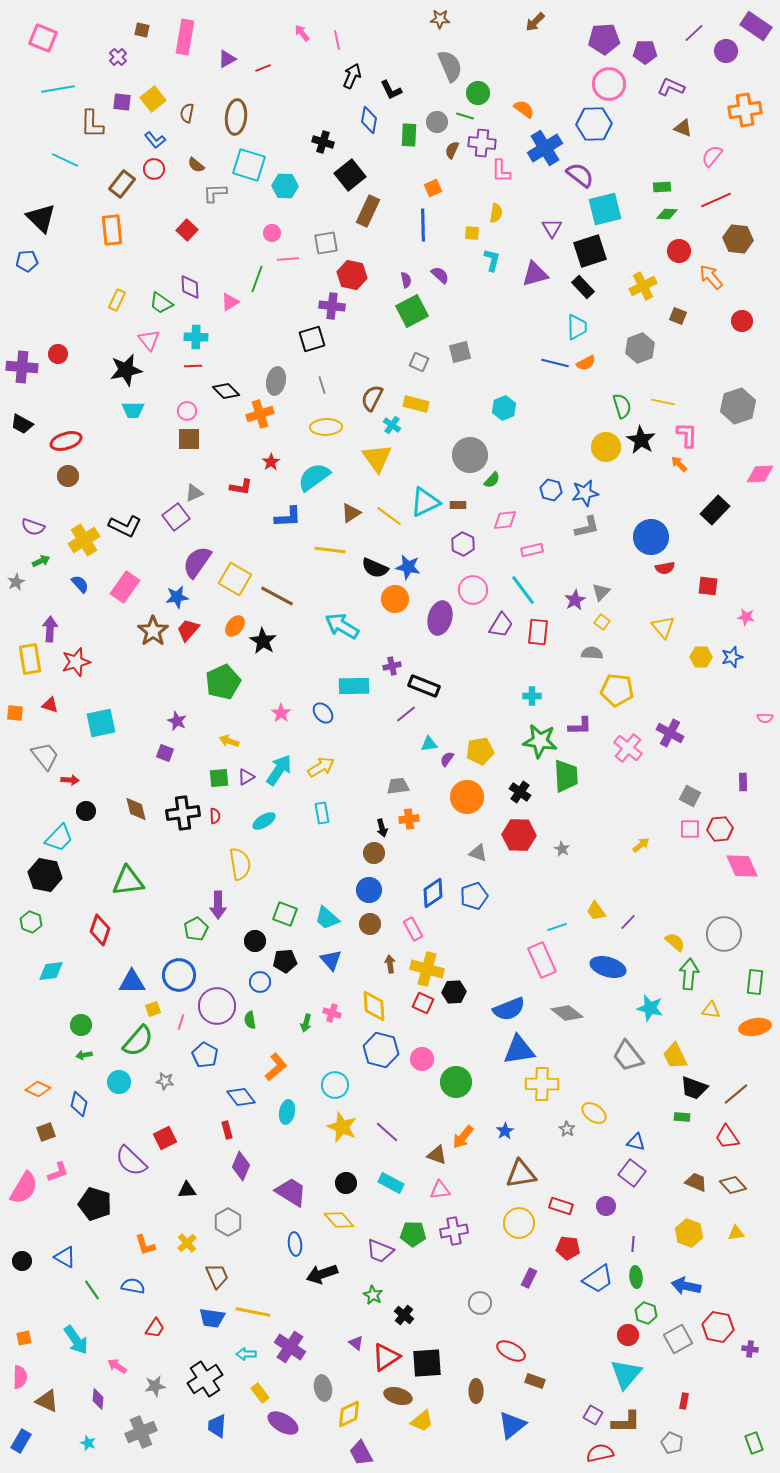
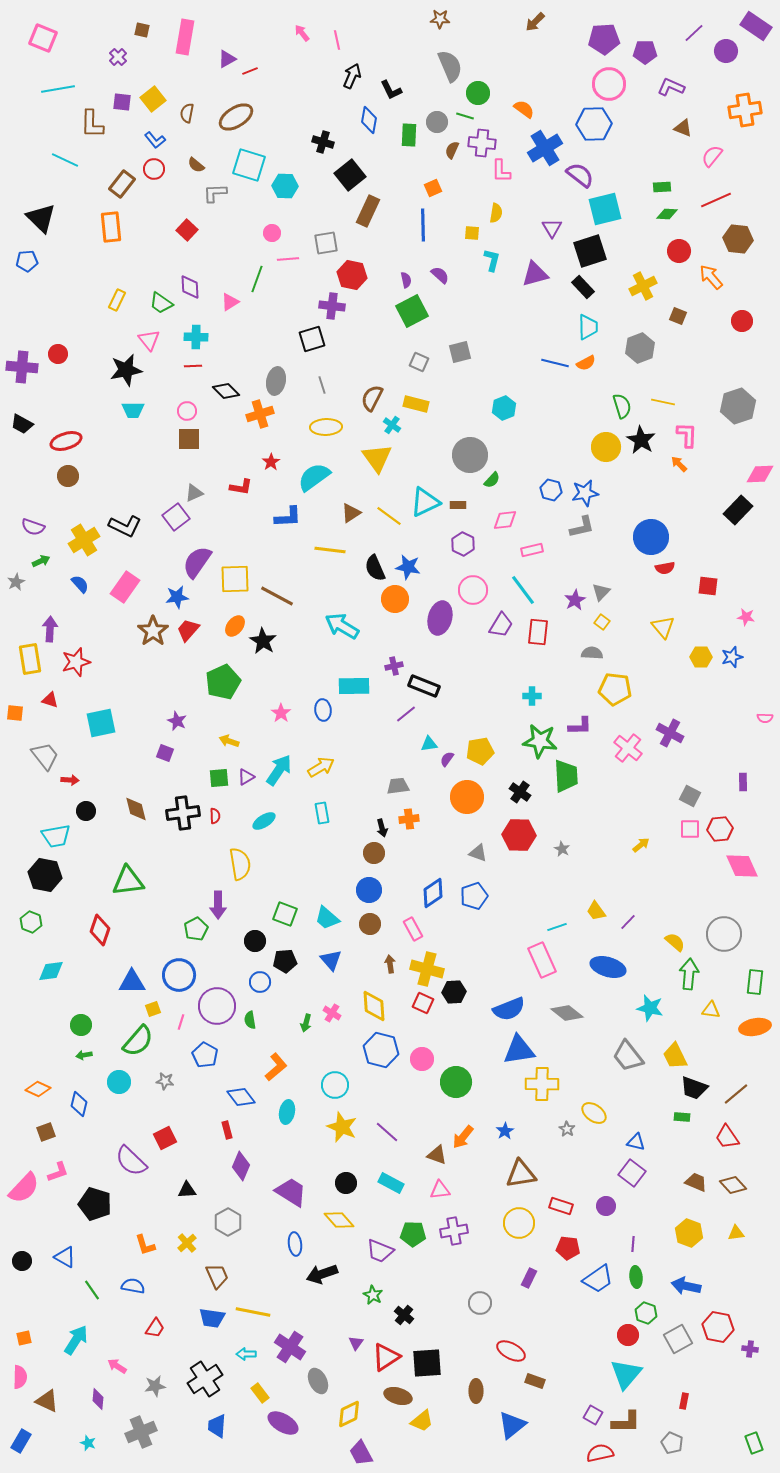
red line at (263, 68): moved 13 px left, 3 px down
brown ellipse at (236, 117): rotated 52 degrees clockwise
orange rectangle at (112, 230): moved 1 px left, 3 px up
cyan trapezoid at (577, 327): moved 11 px right
black rectangle at (715, 510): moved 23 px right
gray L-shape at (587, 527): moved 5 px left
black semicircle at (375, 568): rotated 44 degrees clockwise
yellow square at (235, 579): rotated 32 degrees counterclockwise
purple cross at (392, 666): moved 2 px right
yellow pentagon at (617, 690): moved 2 px left, 1 px up
red triangle at (50, 705): moved 5 px up
blue ellipse at (323, 713): moved 3 px up; rotated 35 degrees clockwise
cyan trapezoid at (59, 838): moved 3 px left, 2 px up; rotated 36 degrees clockwise
pink cross at (332, 1013): rotated 12 degrees clockwise
pink semicircle at (24, 1188): rotated 12 degrees clockwise
cyan arrow at (76, 1340): rotated 112 degrees counterclockwise
purple triangle at (356, 1343): rotated 28 degrees clockwise
gray ellipse at (323, 1388): moved 5 px left, 7 px up; rotated 15 degrees counterclockwise
